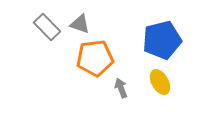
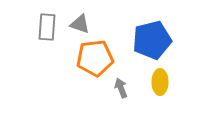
gray rectangle: rotated 48 degrees clockwise
blue pentagon: moved 10 px left
yellow ellipse: rotated 30 degrees clockwise
